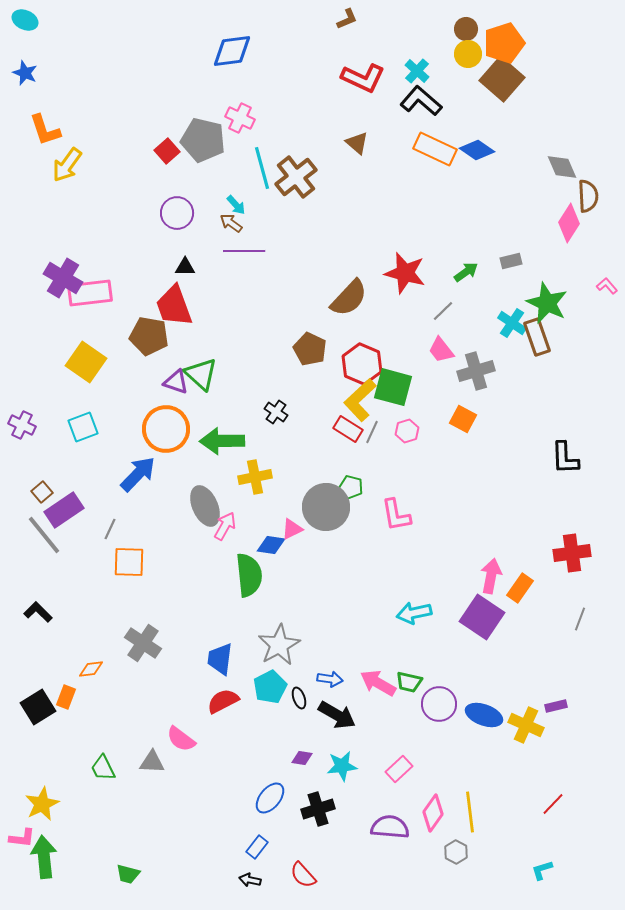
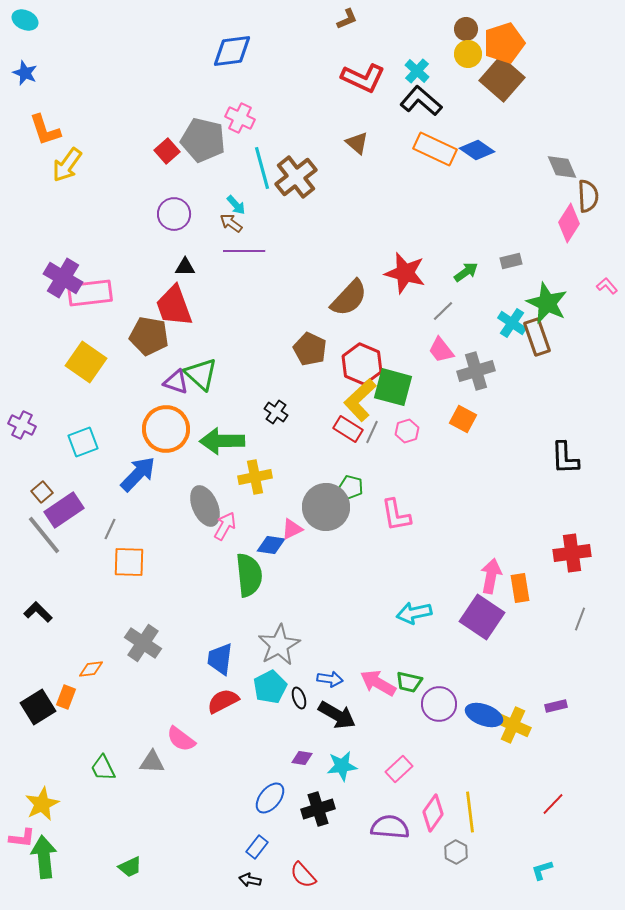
purple circle at (177, 213): moved 3 px left, 1 px down
cyan square at (83, 427): moved 15 px down
orange rectangle at (520, 588): rotated 44 degrees counterclockwise
yellow cross at (526, 725): moved 13 px left
green trapezoid at (128, 874): moved 2 px right, 7 px up; rotated 40 degrees counterclockwise
